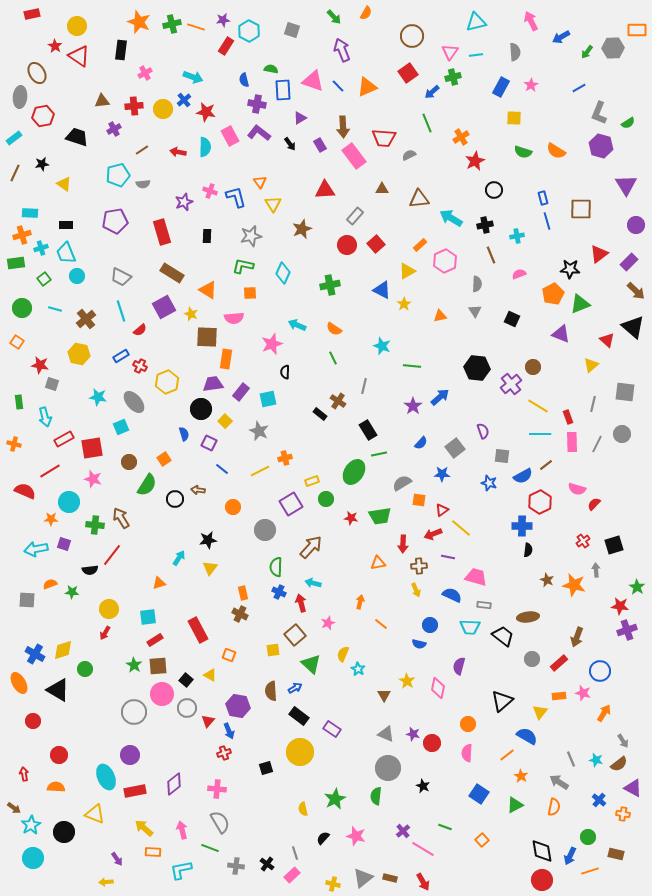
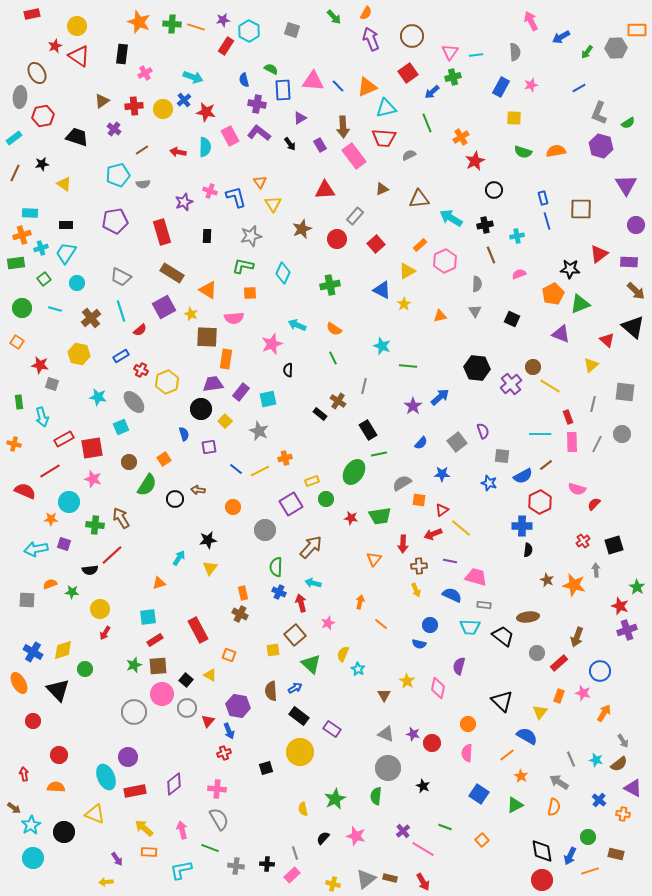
cyan triangle at (476, 22): moved 90 px left, 86 px down
green cross at (172, 24): rotated 18 degrees clockwise
red star at (55, 46): rotated 16 degrees clockwise
gray hexagon at (613, 48): moved 3 px right
black rectangle at (121, 50): moved 1 px right, 4 px down
purple arrow at (342, 50): moved 29 px right, 11 px up
green semicircle at (271, 69): rotated 16 degrees clockwise
pink triangle at (313, 81): rotated 15 degrees counterclockwise
pink star at (531, 85): rotated 16 degrees clockwise
brown triangle at (102, 101): rotated 28 degrees counterclockwise
purple cross at (114, 129): rotated 24 degrees counterclockwise
orange semicircle at (556, 151): rotated 138 degrees clockwise
brown triangle at (382, 189): rotated 24 degrees counterclockwise
red circle at (347, 245): moved 10 px left, 6 px up
cyan trapezoid at (66, 253): rotated 55 degrees clockwise
purple rectangle at (629, 262): rotated 48 degrees clockwise
cyan circle at (77, 276): moved 7 px down
brown cross at (86, 319): moved 5 px right, 1 px up
red cross at (140, 366): moved 1 px right, 4 px down
green line at (412, 366): moved 4 px left
black semicircle at (285, 372): moved 3 px right, 2 px up
yellow line at (538, 406): moved 12 px right, 20 px up
cyan arrow at (45, 417): moved 3 px left
purple square at (209, 443): moved 4 px down; rotated 35 degrees counterclockwise
gray square at (455, 448): moved 2 px right, 6 px up
blue line at (222, 469): moved 14 px right
red line at (112, 555): rotated 10 degrees clockwise
purple line at (448, 557): moved 2 px right, 4 px down
orange triangle at (378, 563): moved 4 px left, 4 px up; rotated 42 degrees counterclockwise
red star at (620, 606): rotated 12 degrees clockwise
yellow circle at (109, 609): moved 9 px left
blue cross at (35, 654): moved 2 px left, 2 px up
gray circle at (532, 659): moved 5 px right, 6 px up
green star at (134, 665): rotated 21 degrees clockwise
black triangle at (58, 690): rotated 15 degrees clockwise
orange rectangle at (559, 696): rotated 64 degrees counterclockwise
black triangle at (502, 701): rotated 35 degrees counterclockwise
purple circle at (130, 755): moved 2 px left, 2 px down
gray semicircle at (220, 822): moved 1 px left, 3 px up
orange rectangle at (153, 852): moved 4 px left
black cross at (267, 864): rotated 32 degrees counterclockwise
gray triangle at (363, 878): moved 3 px right, 1 px down
